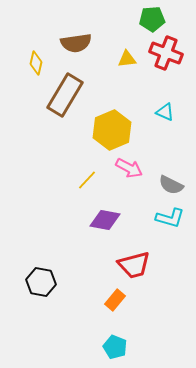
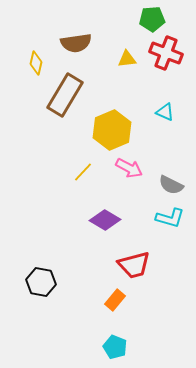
yellow line: moved 4 px left, 8 px up
purple diamond: rotated 20 degrees clockwise
